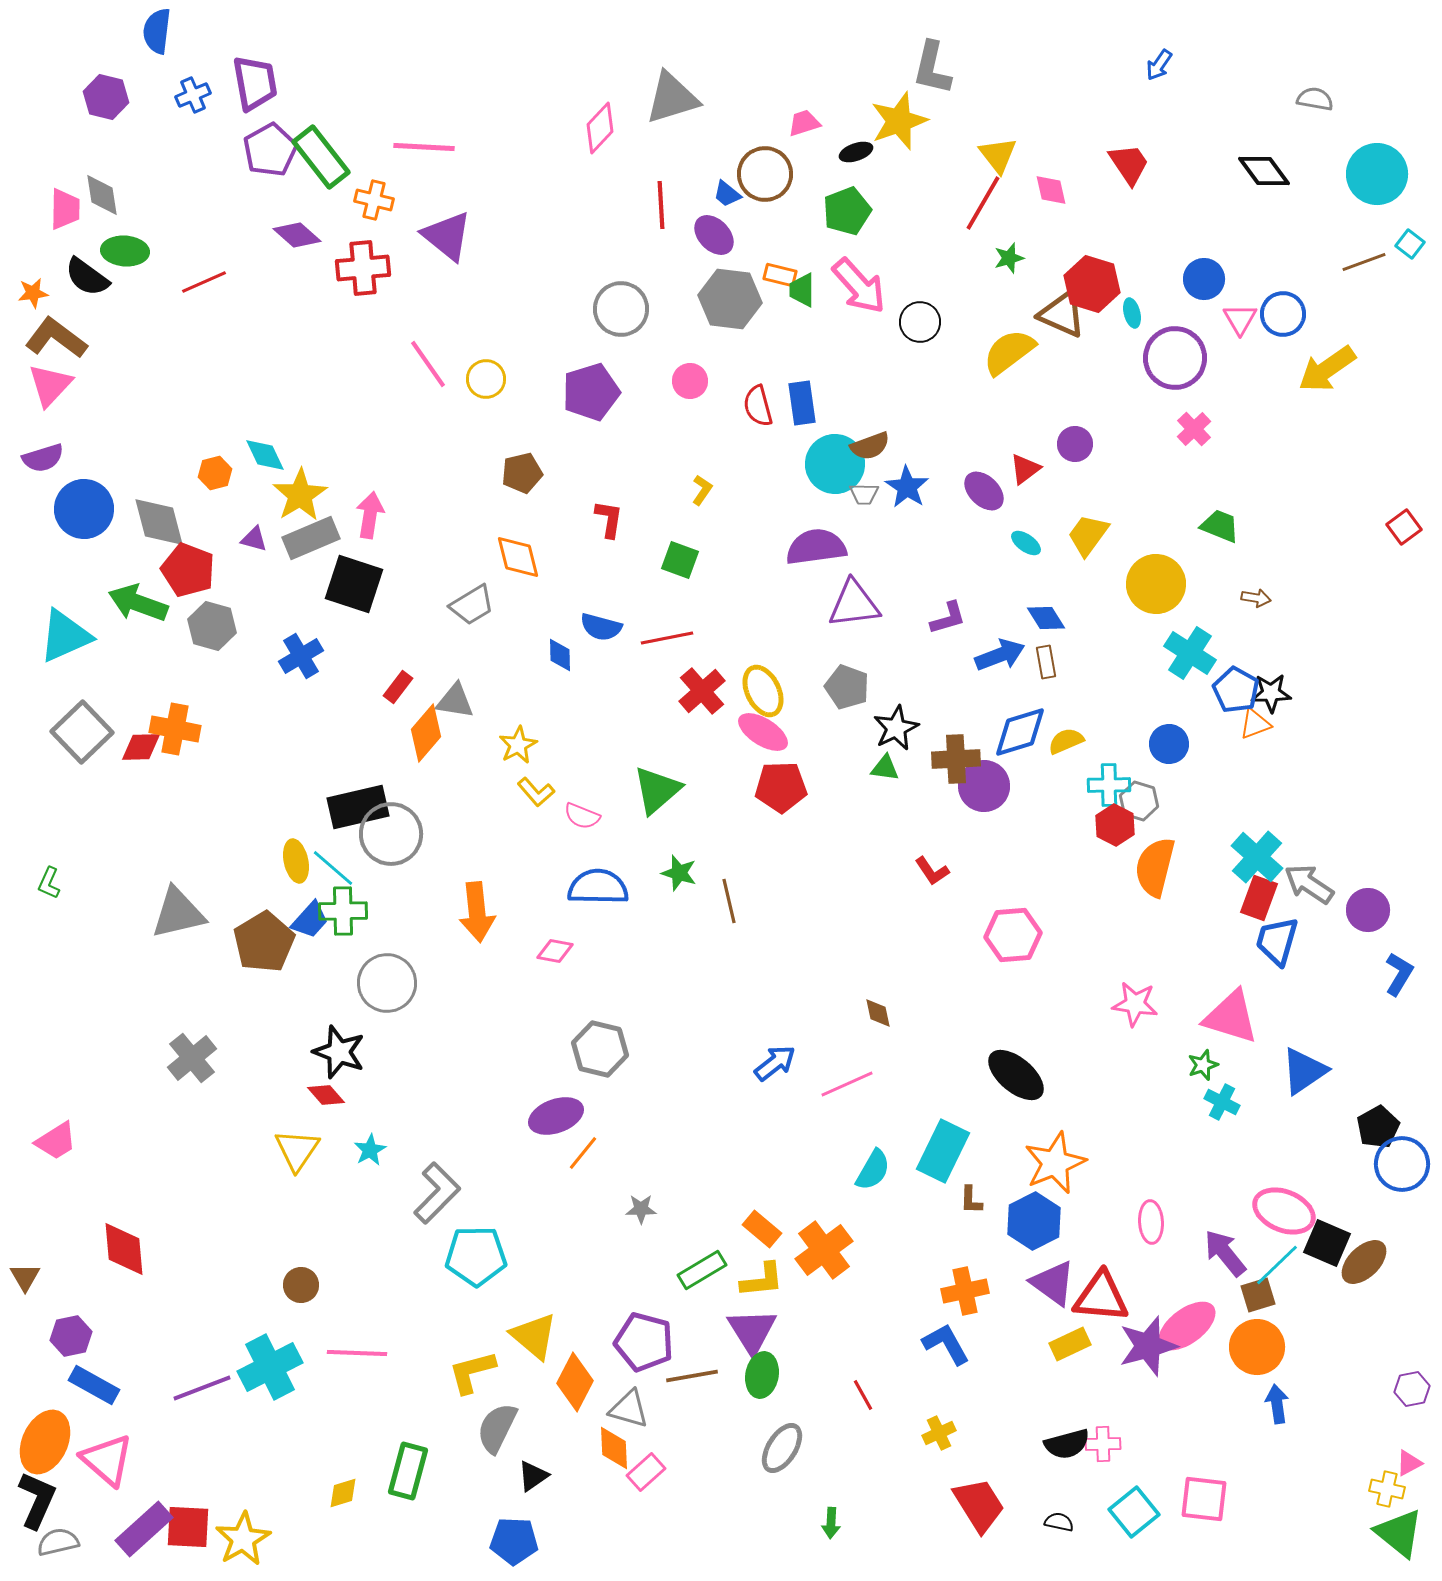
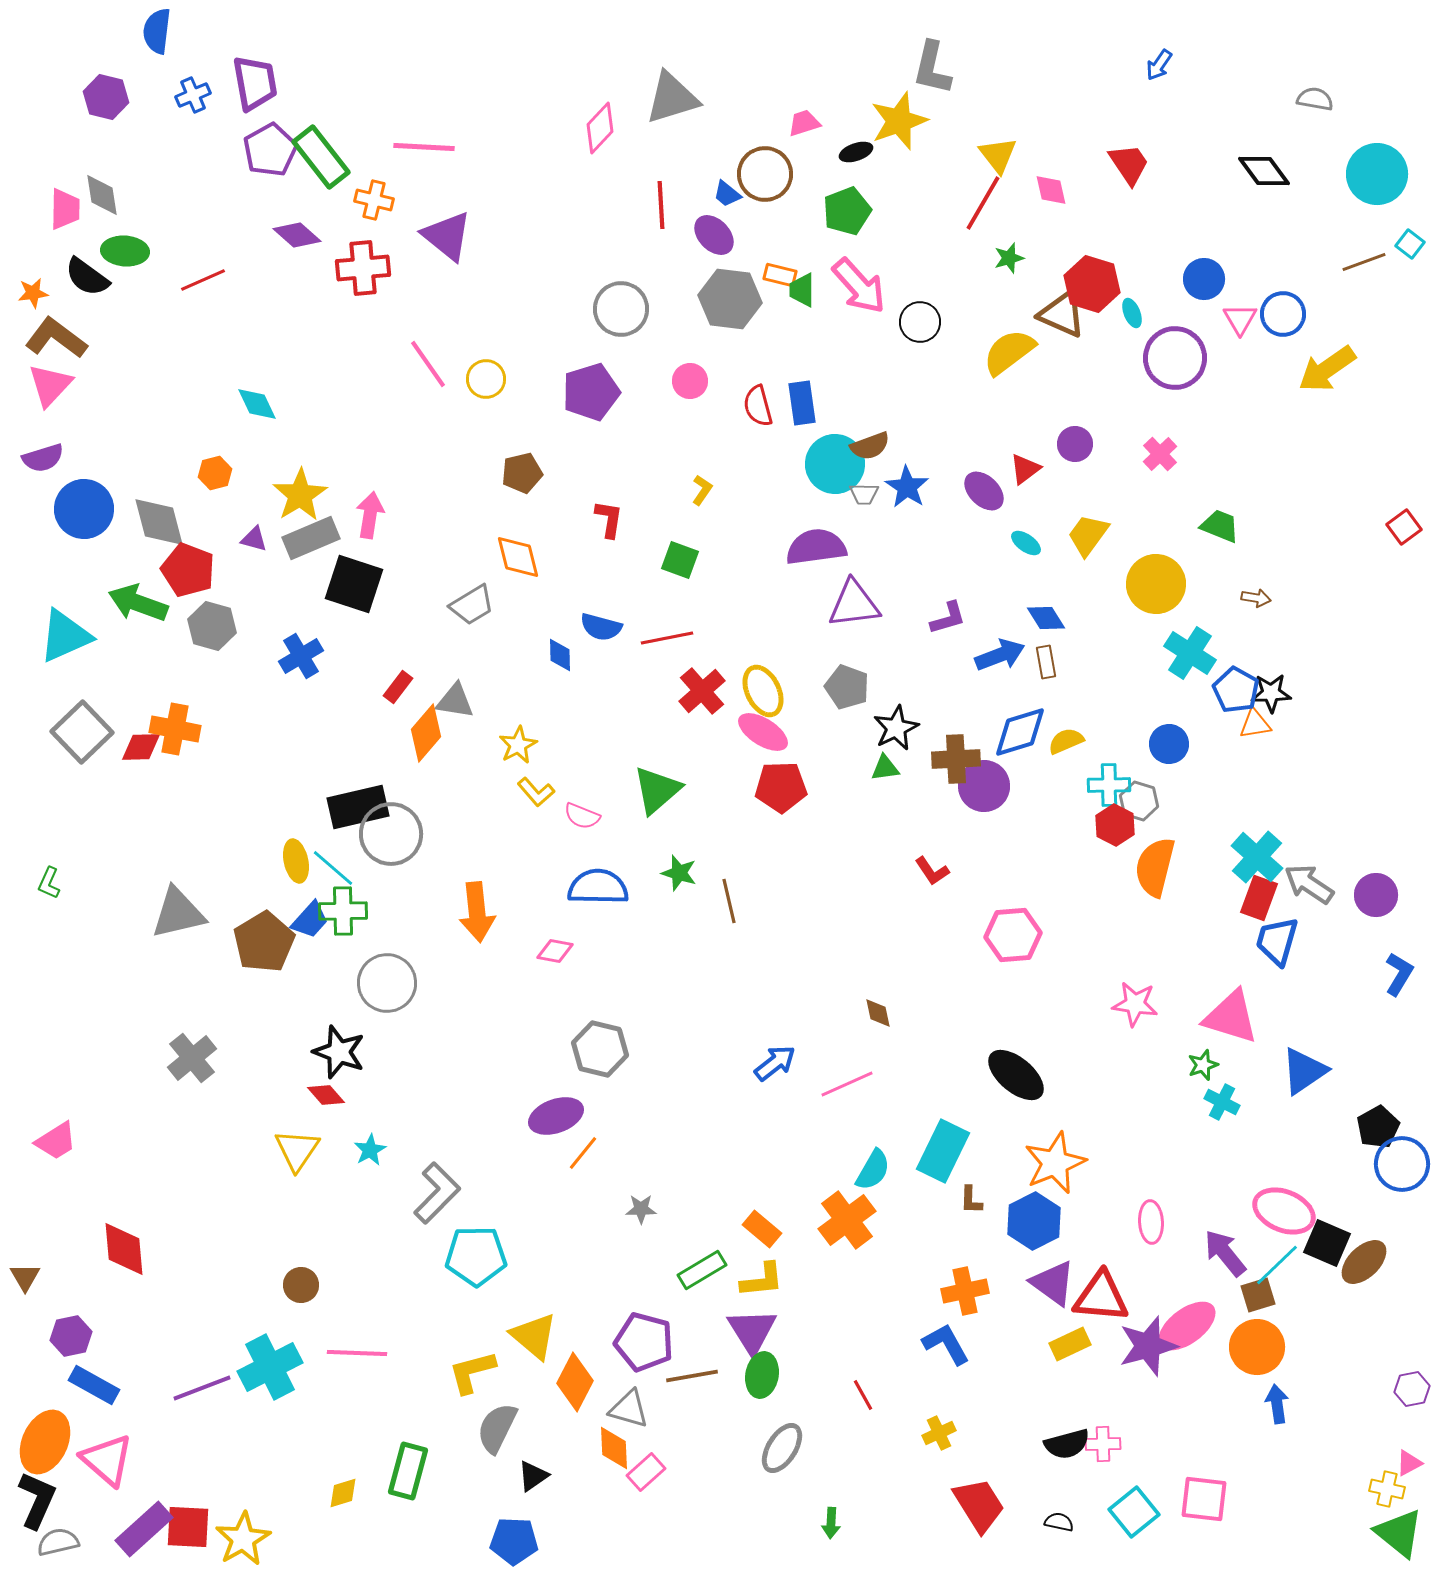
red line at (204, 282): moved 1 px left, 2 px up
cyan ellipse at (1132, 313): rotated 8 degrees counterclockwise
pink cross at (1194, 429): moved 34 px left, 25 px down
cyan diamond at (265, 455): moved 8 px left, 51 px up
orange triangle at (1255, 724): rotated 12 degrees clockwise
green triangle at (885, 768): rotated 16 degrees counterclockwise
purple circle at (1368, 910): moved 8 px right, 15 px up
orange cross at (824, 1250): moved 23 px right, 30 px up
